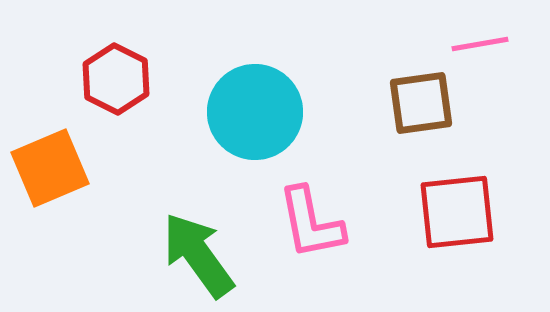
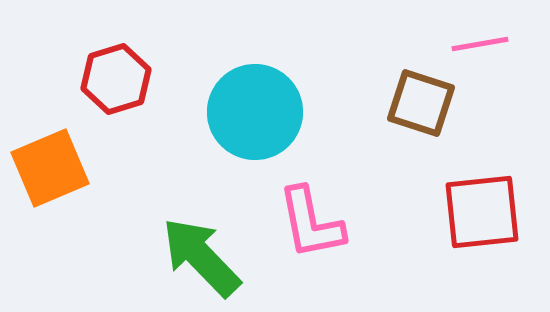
red hexagon: rotated 16 degrees clockwise
brown square: rotated 26 degrees clockwise
red square: moved 25 px right
green arrow: moved 3 px right, 2 px down; rotated 8 degrees counterclockwise
